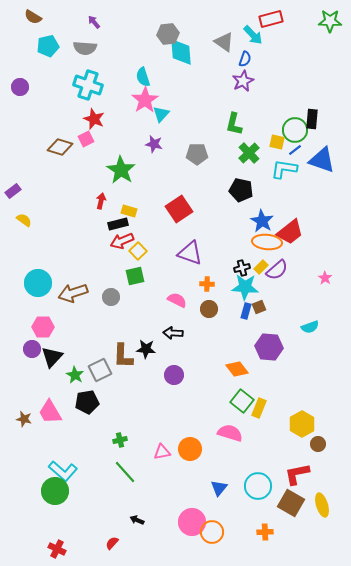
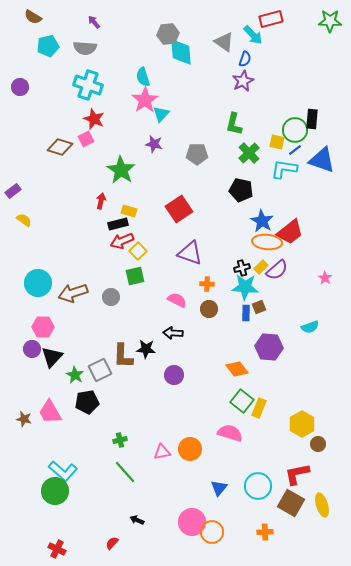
blue rectangle at (246, 311): moved 2 px down; rotated 14 degrees counterclockwise
